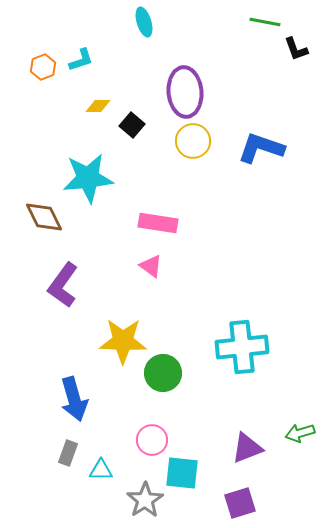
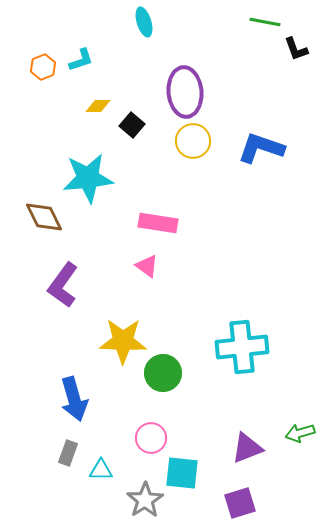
pink triangle: moved 4 px left
pink circle: moved 1 px left, 2 px up
